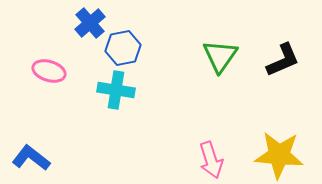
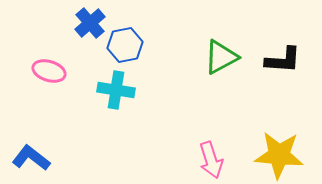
blue hexagon: moved 2 px right, 3 px up
green triangle: moved 1 px right, 1 px down; rotated 27 degrees clockwise
black L-shape: rotated 27 degrees clockwise
